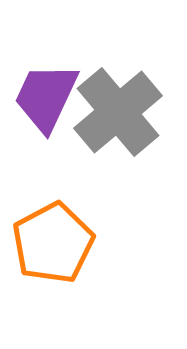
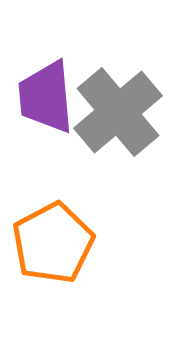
purple trapezoid: rotated 30 degrees counterclockwise
